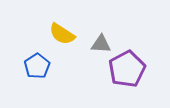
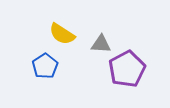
blue pentagon: moved 8 px right
